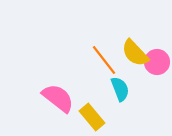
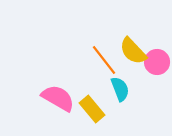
yellow semicircle: moved 2 px left, 2 px up
pink semicircle: rotated 8 degrees counterclockwise
yellow rectangle: moved 8 px up
